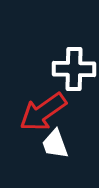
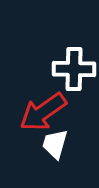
white trapezoid: rotated 36 degrees clockwise
